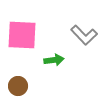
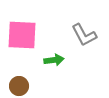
gray L-shape: rotated 16 degrees clockwise
brown circle: moved 1 px right
